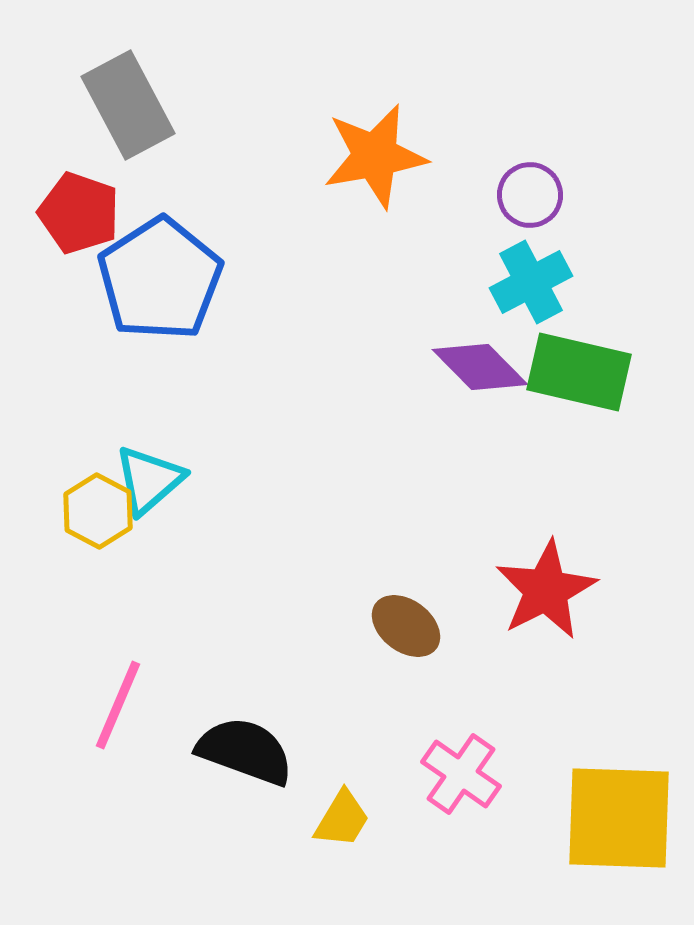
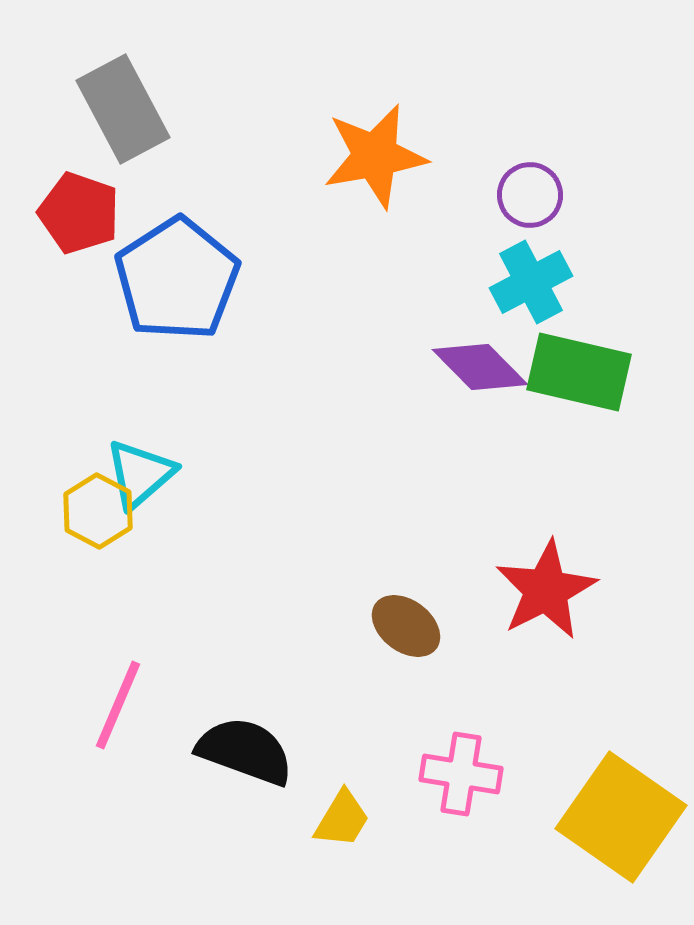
gray rectangle: moved 5 px left, 4 px down
blue pentagon: moved 17 px right
cyan triangle: moved 9 px left, 6 px up
pink cross: rotated 26 degrees counterclockwise
yellow square: moved 2 px right, 1 px up; rotated 33 degrees clockwise
